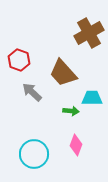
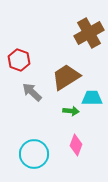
brown trapezoid: moved 3 px right, 4 px down; rotated 100 degrees clockwise
